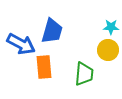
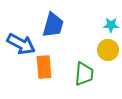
cyan star: moved 2 px up
blue trapezoid: moved 1 px right, 6 px up
